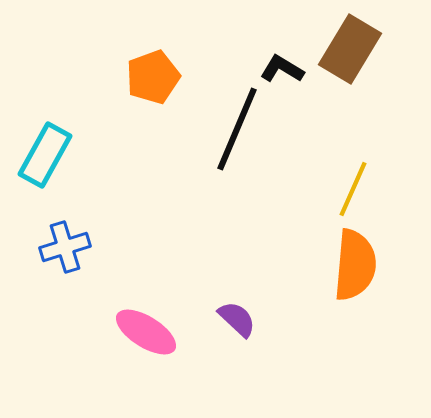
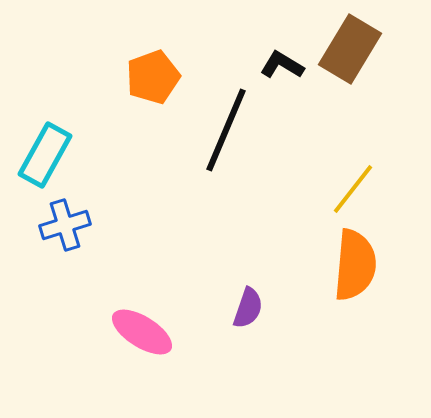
black L-shape: moved 4 px up
black line: moved 11 px left, 1 px down
yellow line: rotated 14 degrees clockwise
blue cross: moved 22 px up
purple semicircle: moved 11 px right, 11 px up; rotated 66 degrees clockwise
pink ellipse: moved 4 px left
